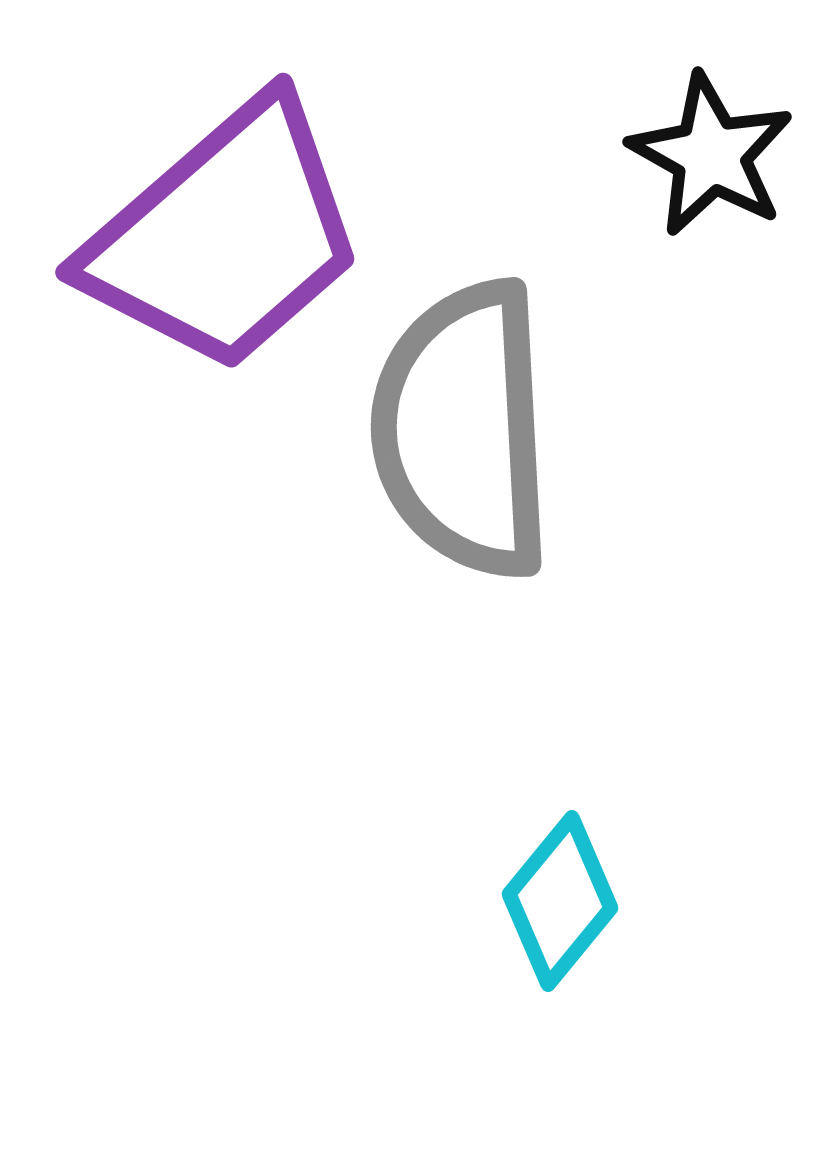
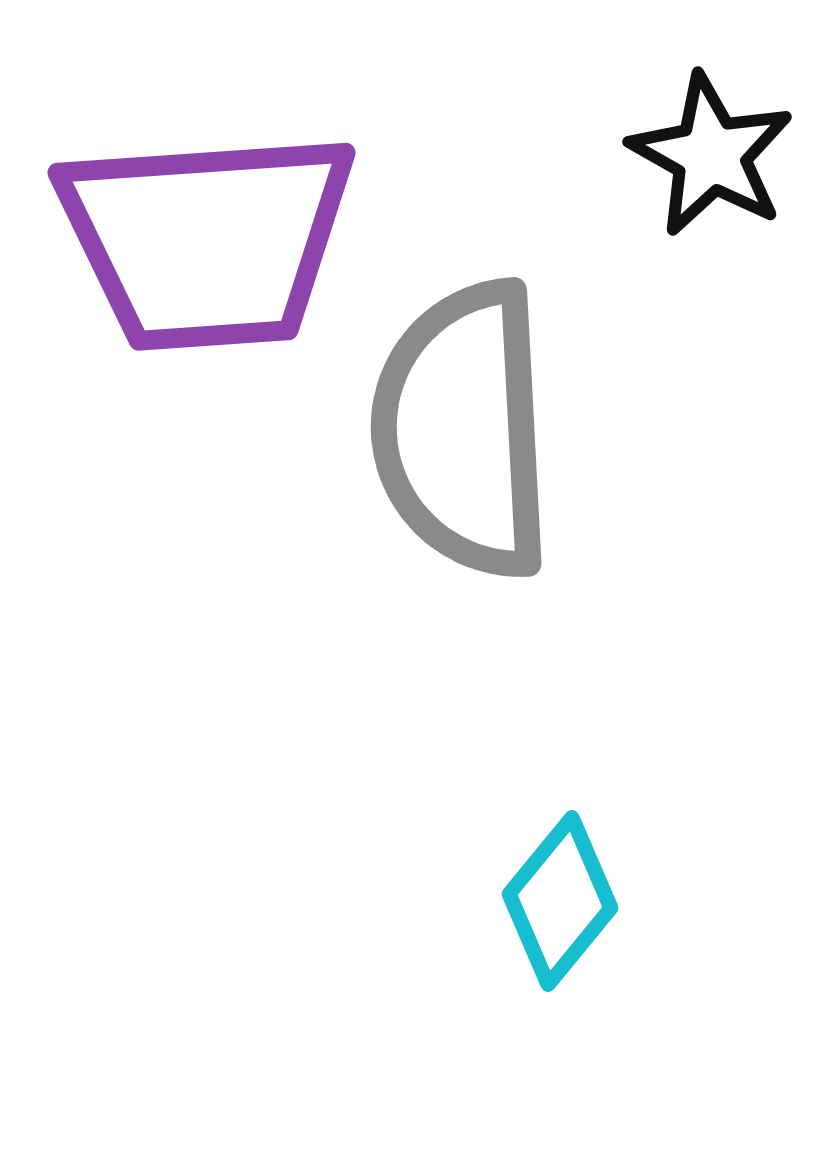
purple trapezoid: moved 18 px left, 4 px down; rotated 37 degrees clockwise
